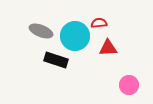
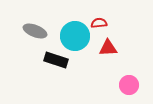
gray ellipse: moved 6 px left
